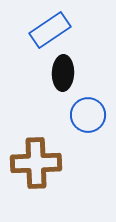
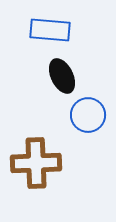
blue rectangle: rotated 39 degrees clockwise
black ellipse: moved 1 px left, 3 px down; rotated 28 degrees counterclockwise
